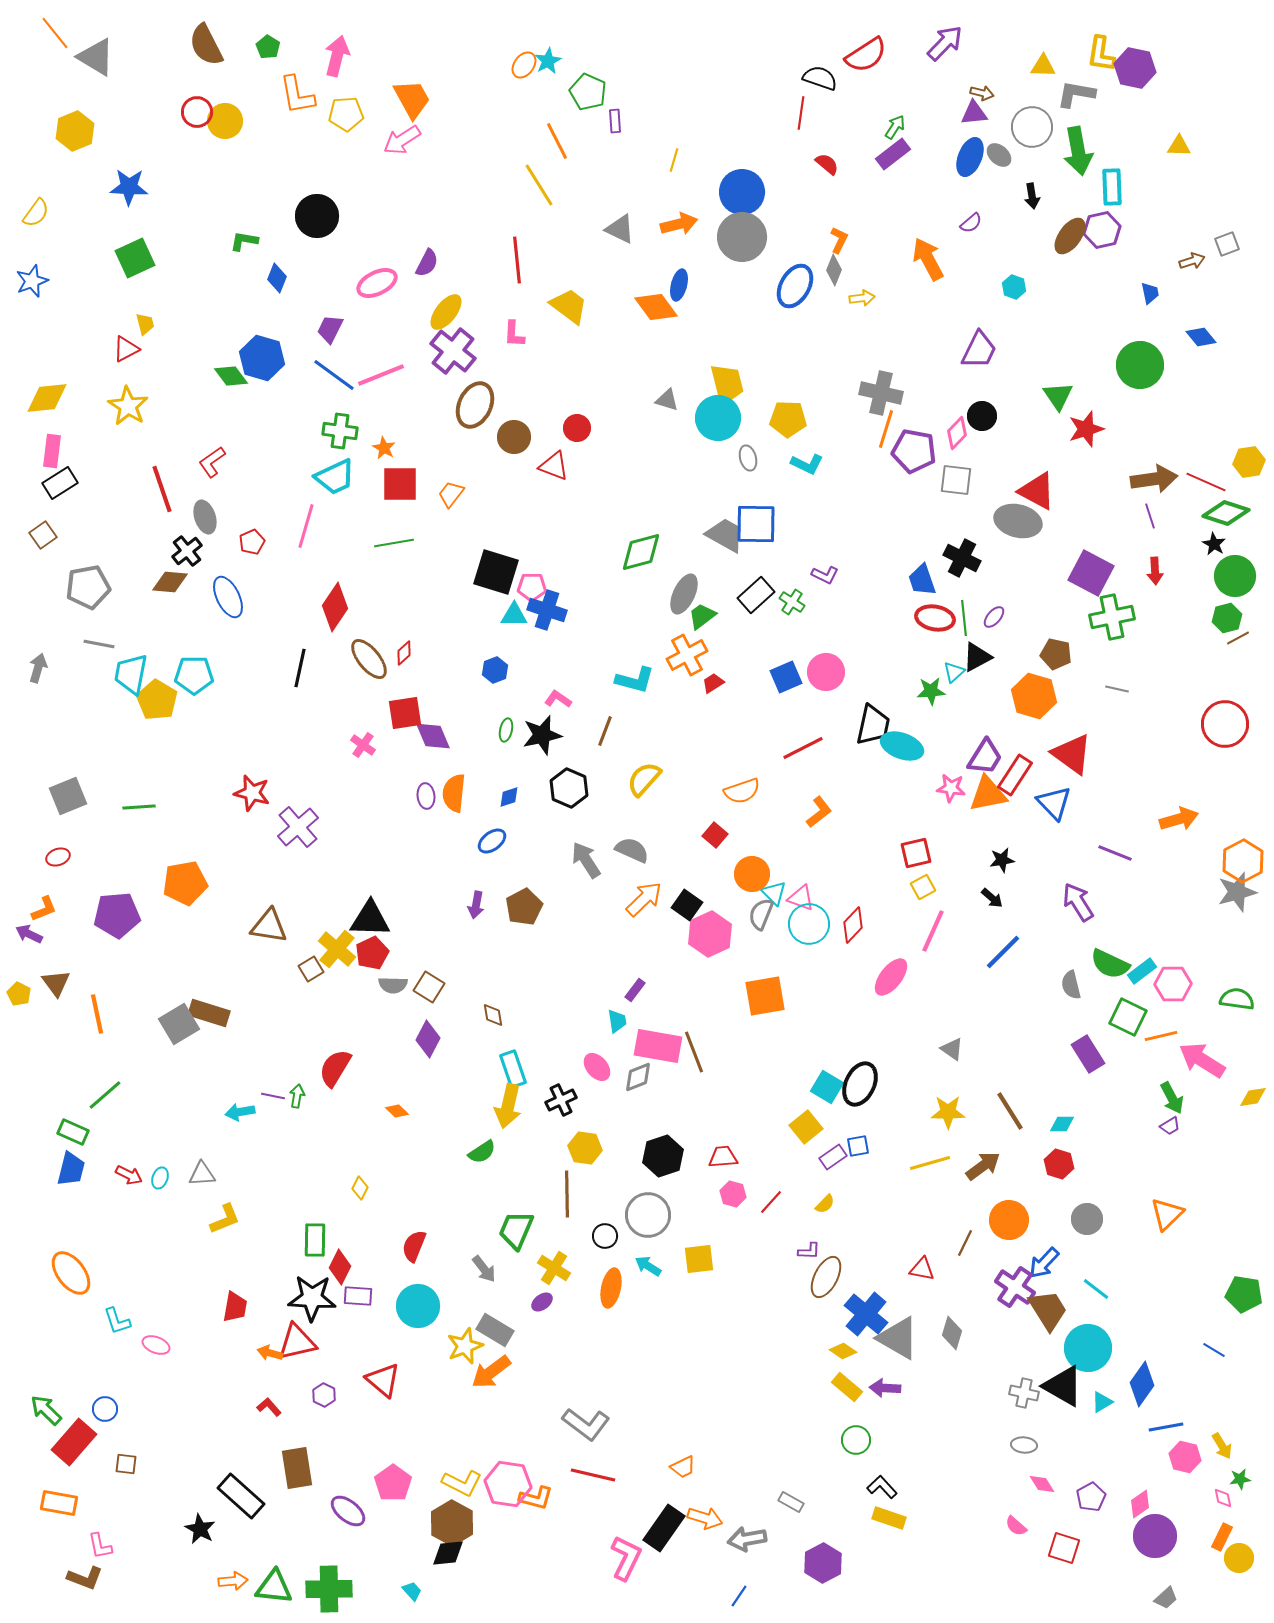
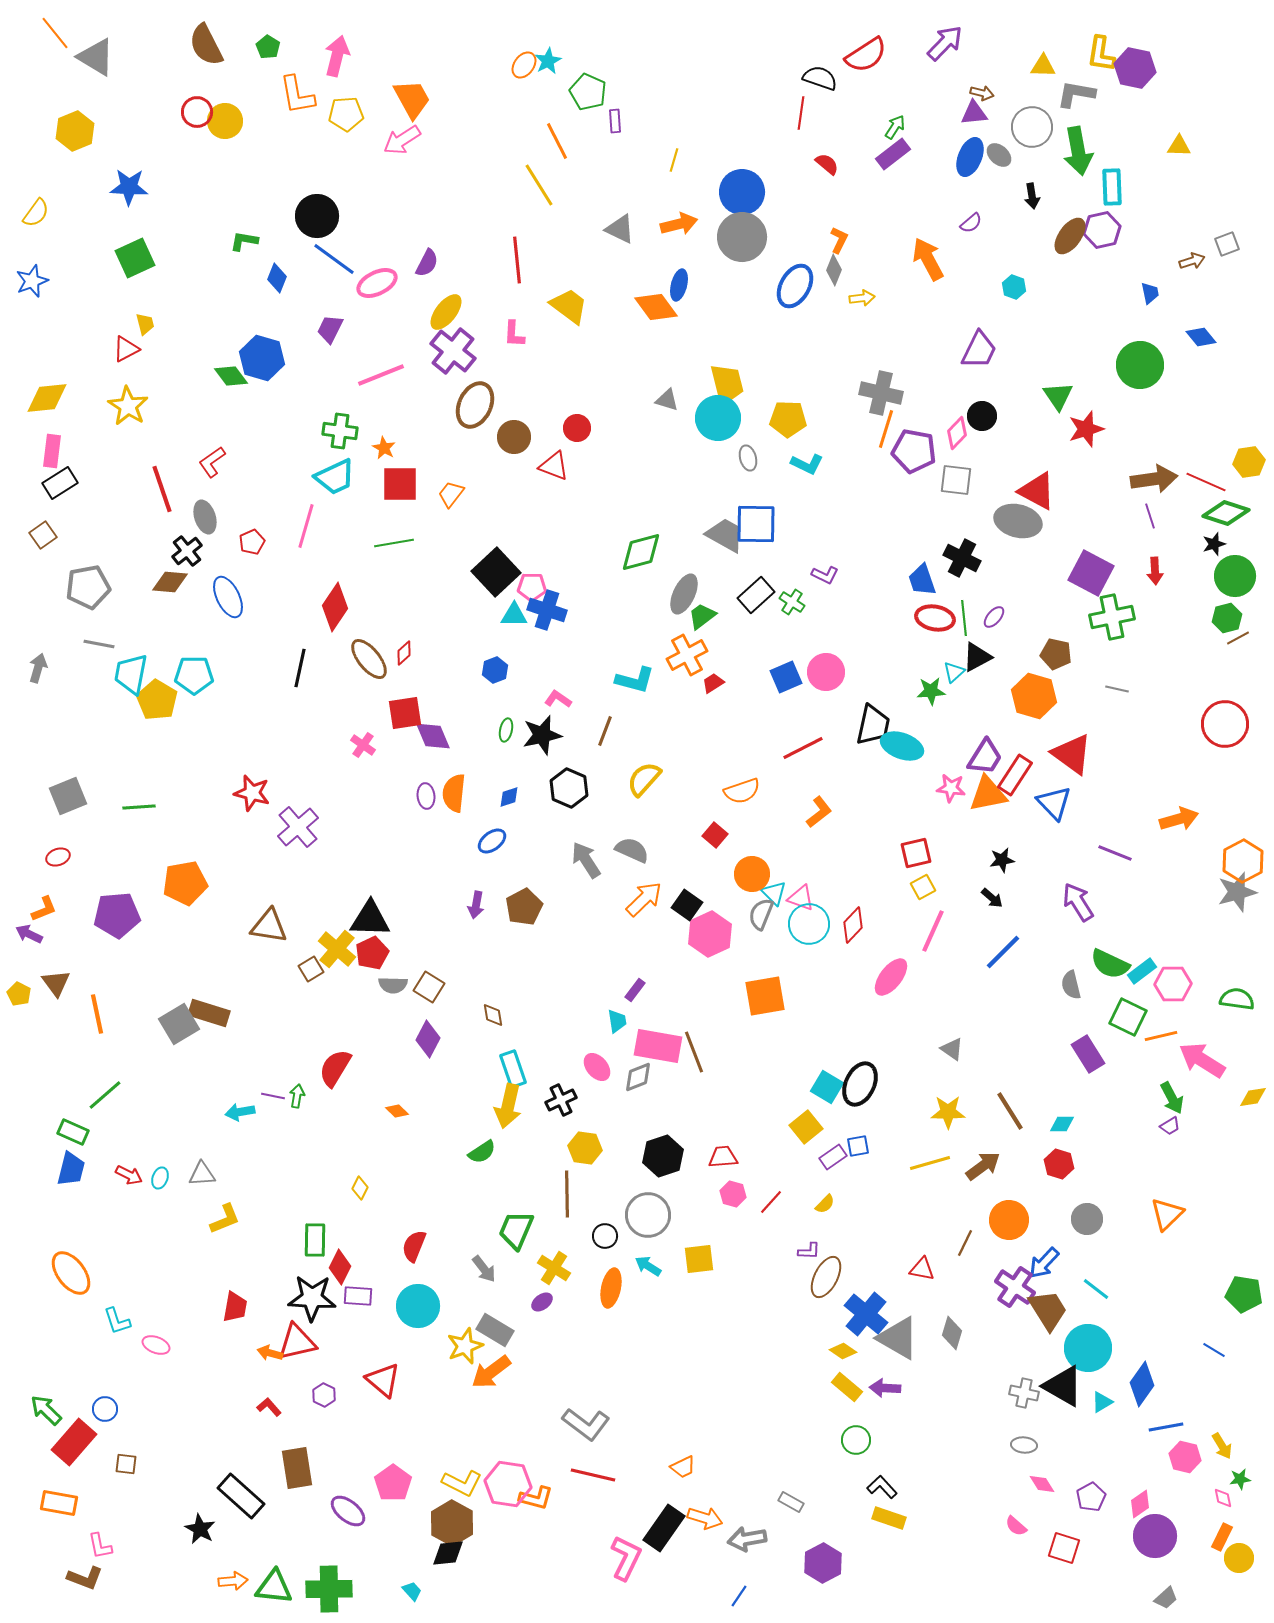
blue line at (334, 375): moved 116 px up
black star at (1214, 544): rotated 25 degrees clockwise
black square at (496, 572): rotated 30 degrees clockwise
